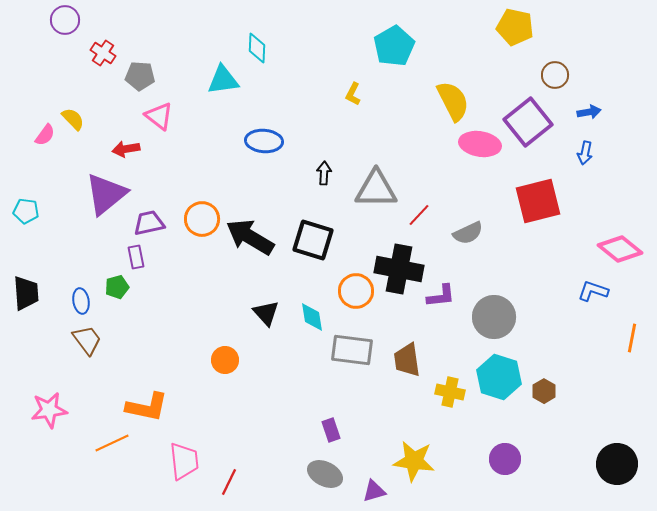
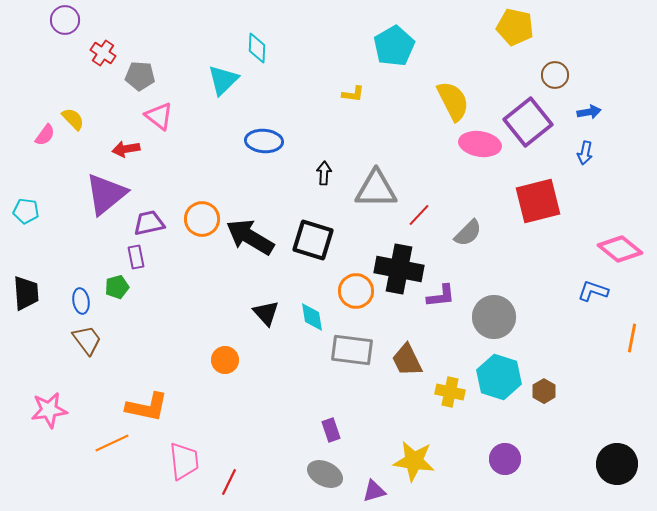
cyan triangle at (223, 80): rotated 36 degrees counterclockwise
yellow L-shape at (353, 94): rotated 110 degrees counterclockwise
gray semicircle at (468, 233): rotated 20 degrees counterclockwise
brown trapezoid at (407, 360): rotated 18 degrees counterclockwise
